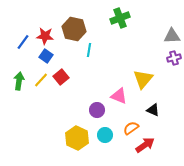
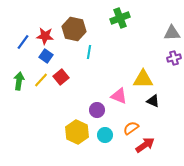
gray triangle: moved 3 px up
cyan line: moved 2 px down
yellow triangle: rotated 50 degrees clockwise
black triangle: moved 9 px up
yellow hexagon: moved 6 px up
